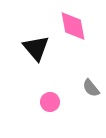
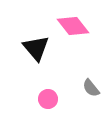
pink diamond: rotated 28 degrees counterclockwise
pink circle: moved 2 px left, 3 px up
